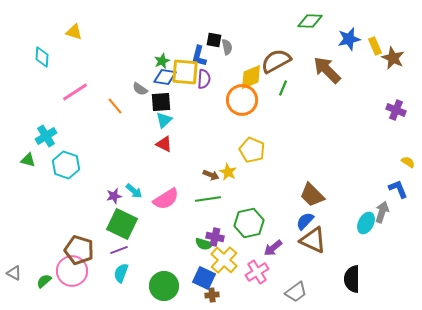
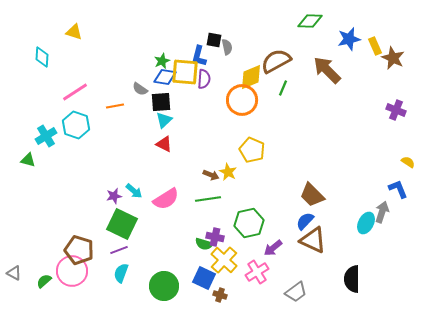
orange line at (115, 106): rotated 60 degrees counterclockwise
cyan hexagon at (66, 165): moved 10 px right, 40 px up
brown cross at (212, 295): moved 8 px right; rotated 24 degrees clockwise
